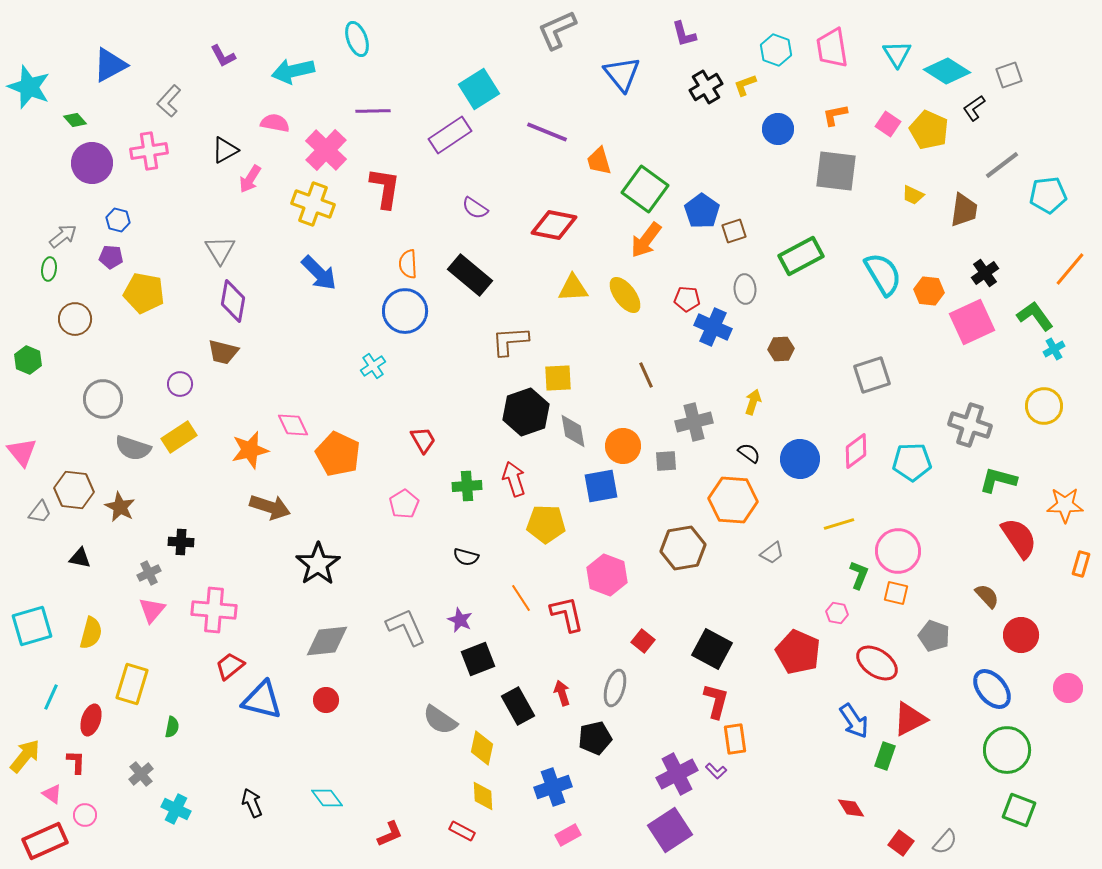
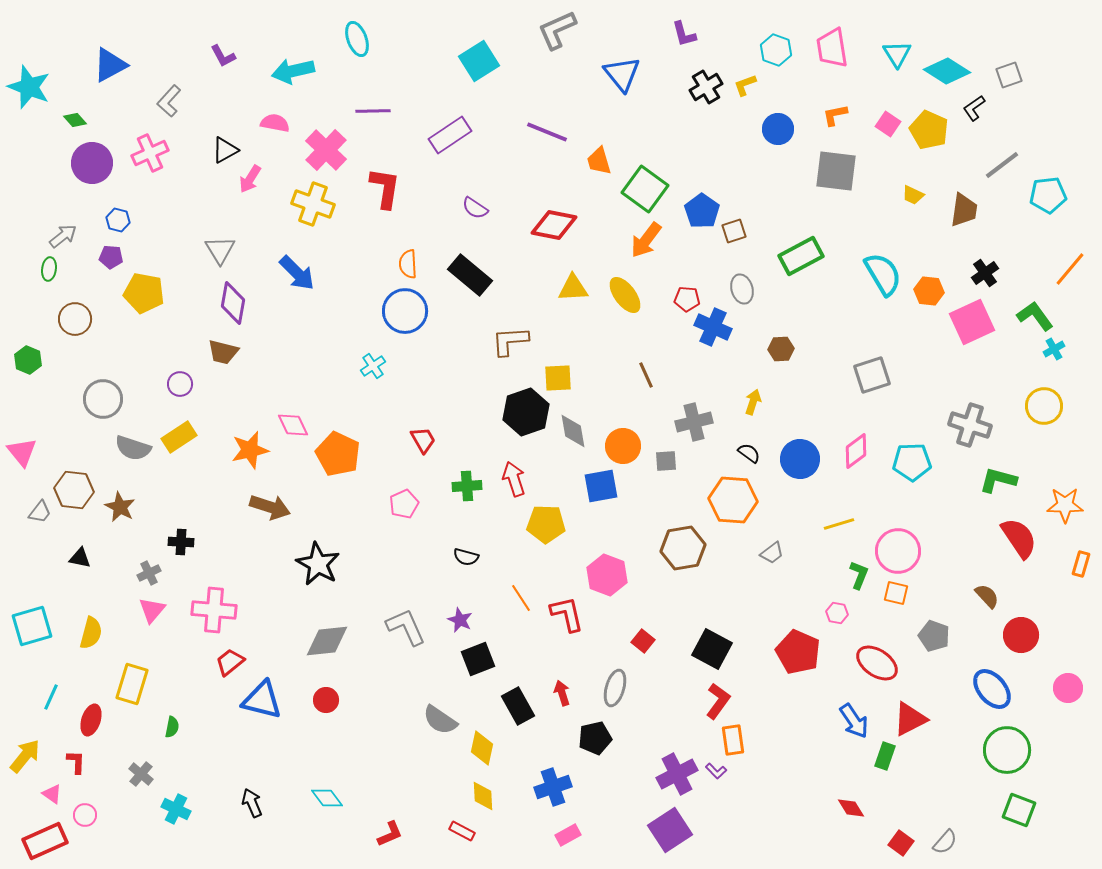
cyan square at (479, 89): moved 28 px up
pink cross at (149, 151): moved 1 px right, 2 px down; rotated 15 degrees counterclockwise
blue arrow at (319, 273): moved 22 px left
gray ellipse at (745, 289): moved 3 px left; rotated 12 degrees counterclockwise
purple diamond at (233, 301): moved 2 px down
pink pentagon at (404, 504): rotated 8 degrees clockwise
black star at (318, 564): rotated 9 degrees counterclockwise
red trapezoid at (230, 666): moved 4 px up
red L-shape at (716, 701): moved 2 px right; rotated 21 degrees clockwise
orange rectangle at (735, 739): moved 2 px left, 1 px down
gray cross at (141, 774): rotated 10 degrees counterclockwise
